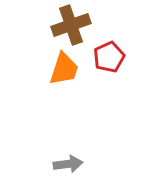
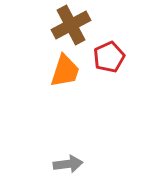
brown cross: rotated 9 degrees counterclockwise
orange trapezoid: moved 1 px right, 2 px down
